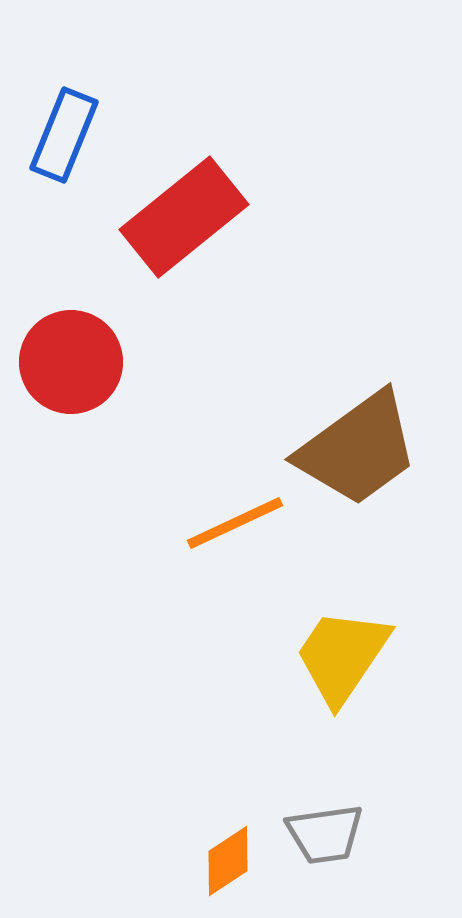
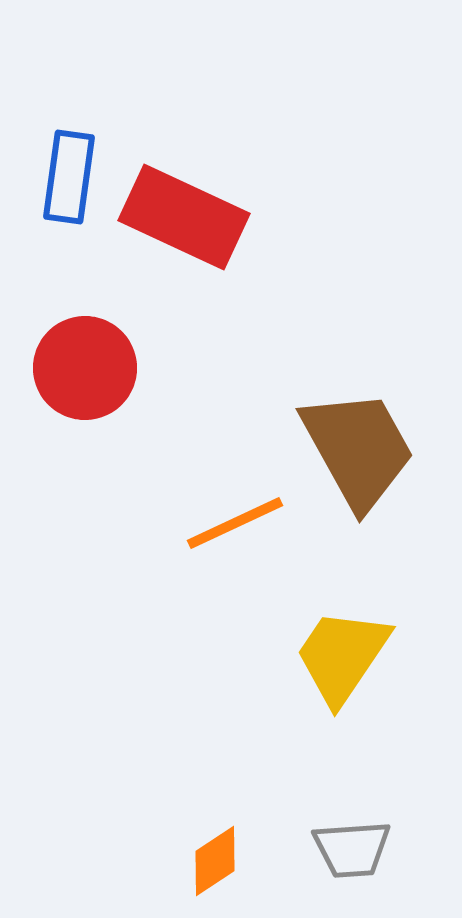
blue rectangle: moved 5 px right, 42 px down; rotated 14 degrees counterclockwise
red rectangle: rotated 64 degrees clockwise
red circle: moved 14 px right, 6 px down
brown trapezoid: rotated 83 degrees counterclockwise
gray trapezoid: moved 27 px right, 15 px down; rotated 4 degrees clockwise
orange diamond: moved 13 px left
